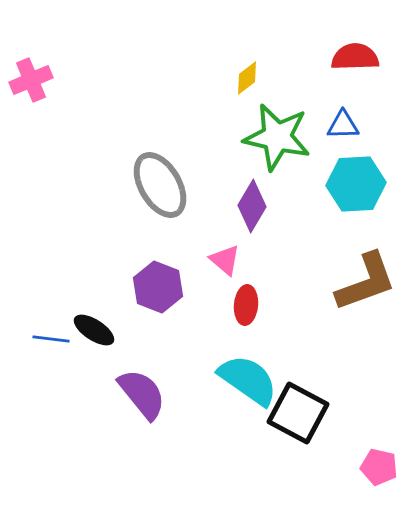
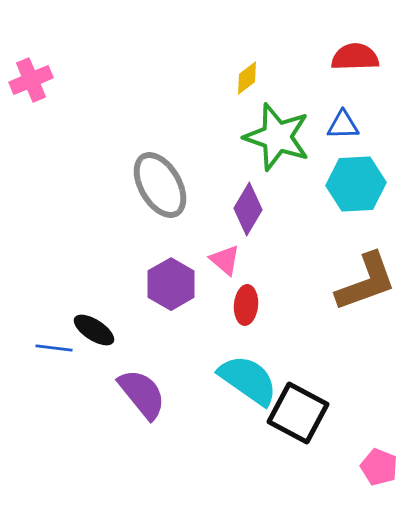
green star: rotated 6 degrees clockwise
purple diamond: moved 4 px left, 3 px down
purple hexagon: moved 13 px right, 3 px up; rotated 9 degrees clockwise
blue line: moved 3 px right, 9 px down
pink pentagon: rotated 9 degrees clockwise
